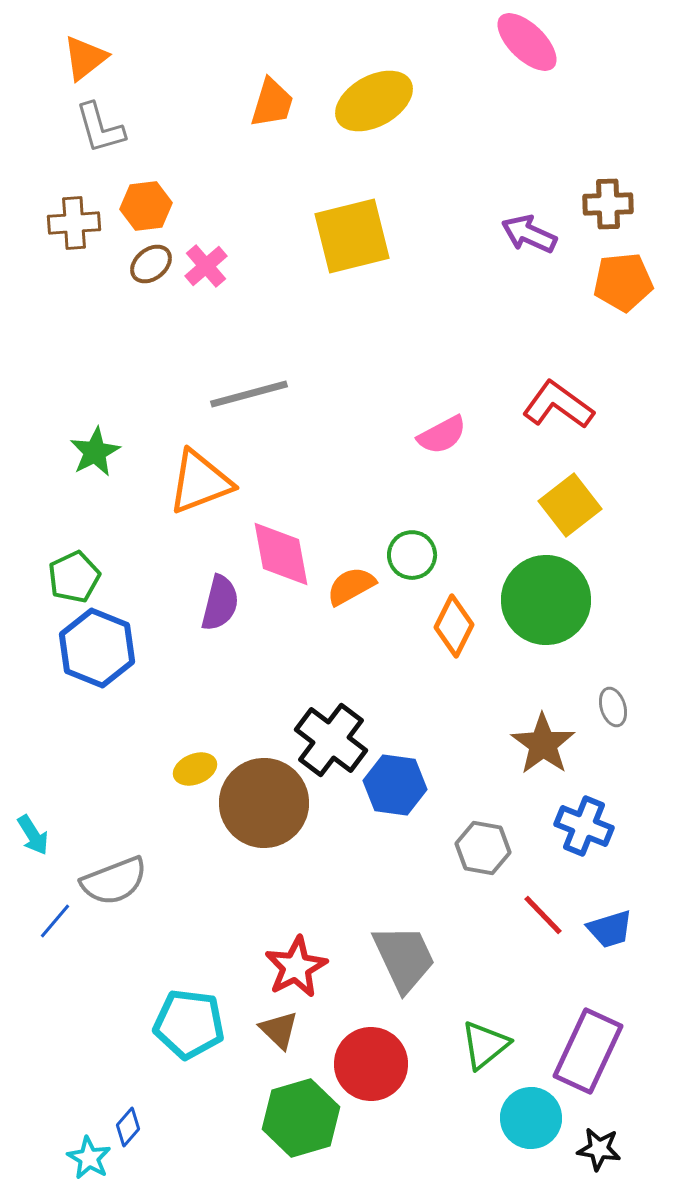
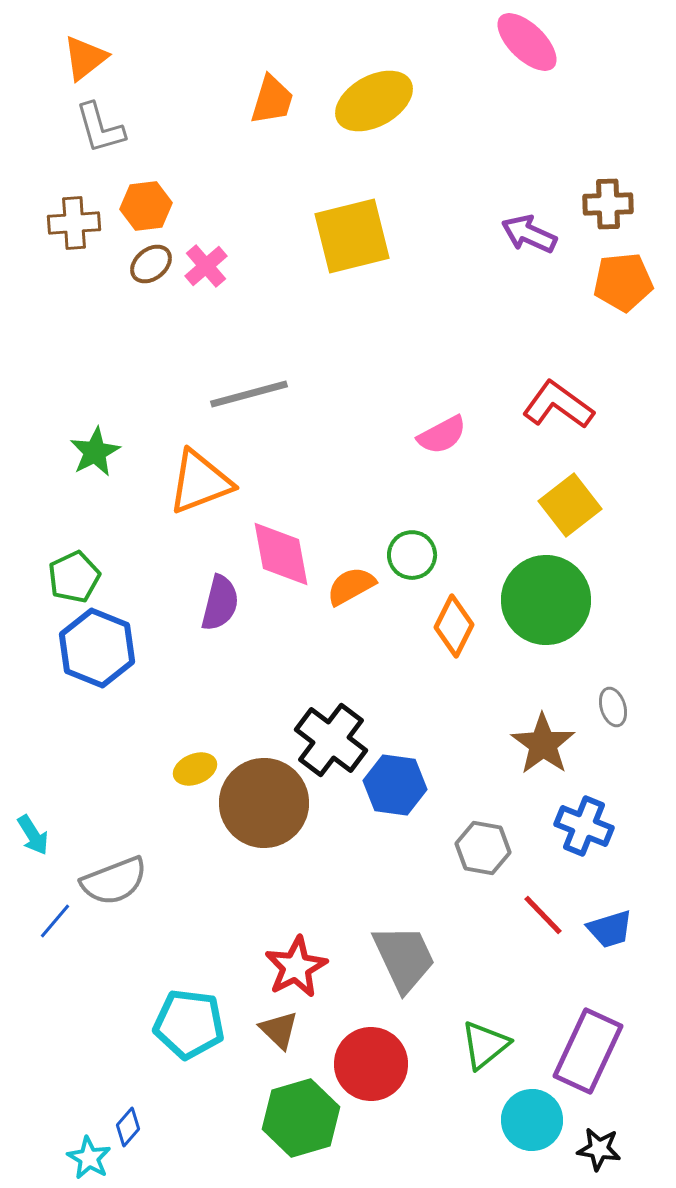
orange trapezoid at (272, 103): moved 3 px up
cyan circle at (531, 1118): moved 1 px right, 2 px down
